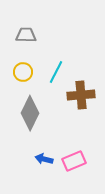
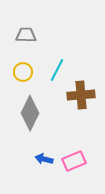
cyan line: moved 1 px right, 2 px up
